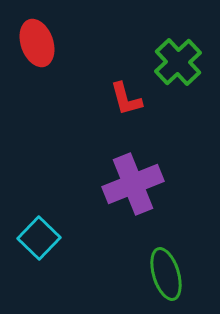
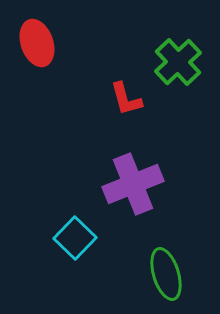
cyan square: moved 36 px right
